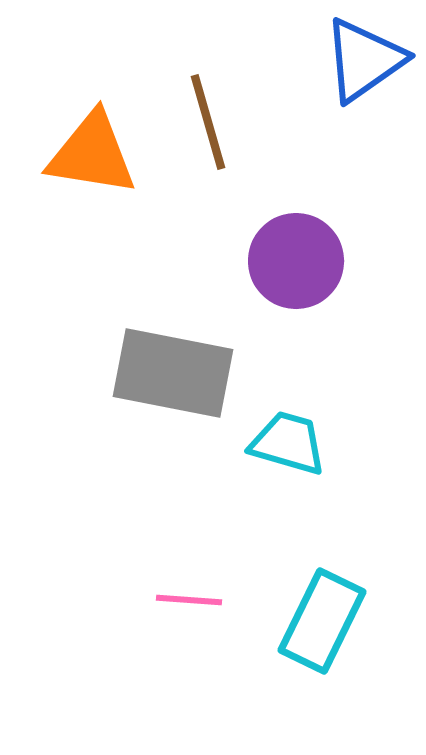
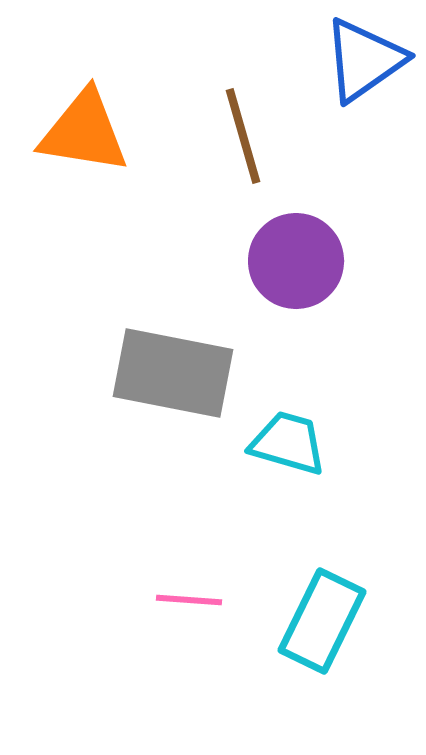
brown line: moved 35 px right, 14 px down
orange triangle: moved 8 px left, 22 px up
